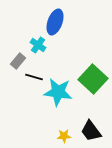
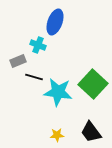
cyan cross: rotated 14 degrees counterclockwise
gray rectangle: rotated 28 degrees clockwise
green square: moved 5 px down
black trapezoid: moved 1 px down
yellow star: moved 7 px left, 1 px up
